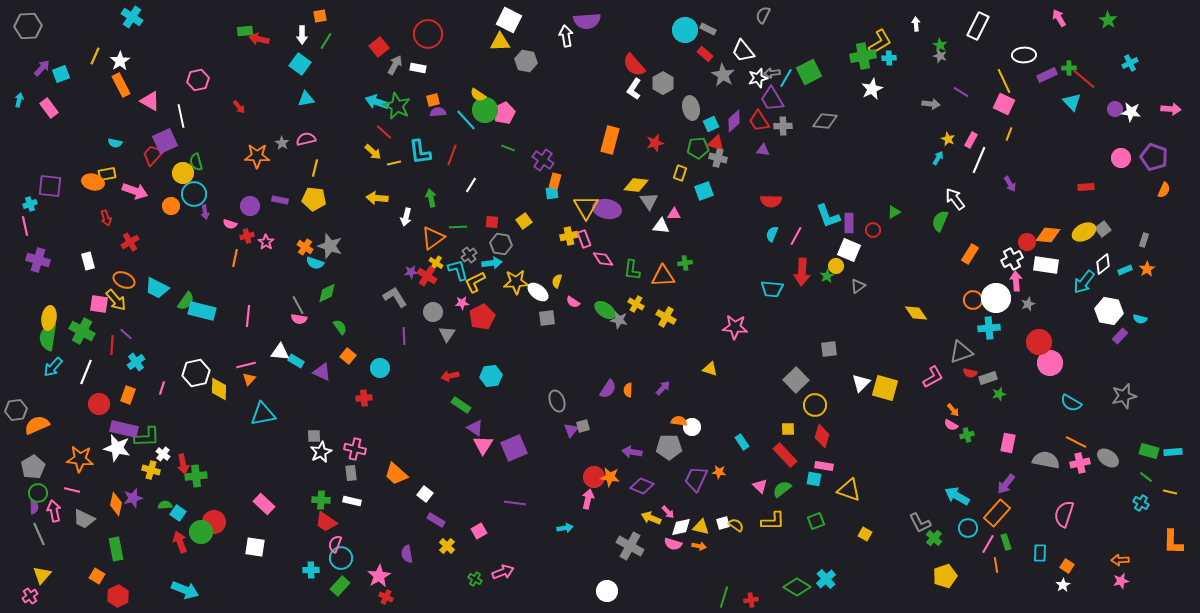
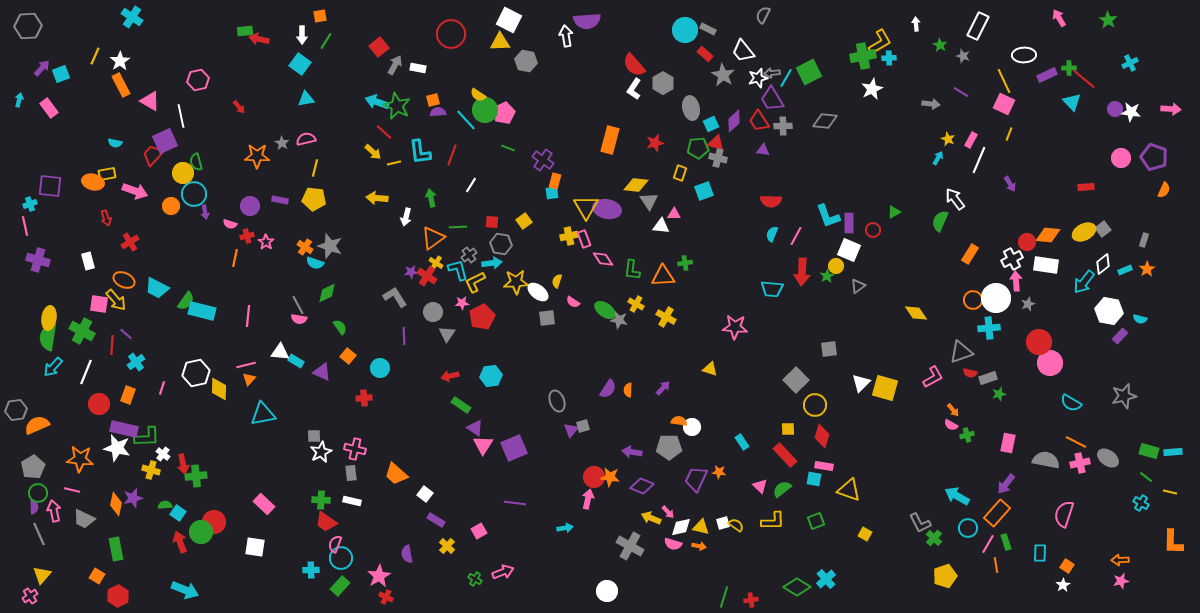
red circle at (428, 34): moved 23 px right
gray star at (940, 56): moved 23 px right
